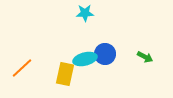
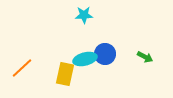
cyan star: moved 1 px left, 2 px down
